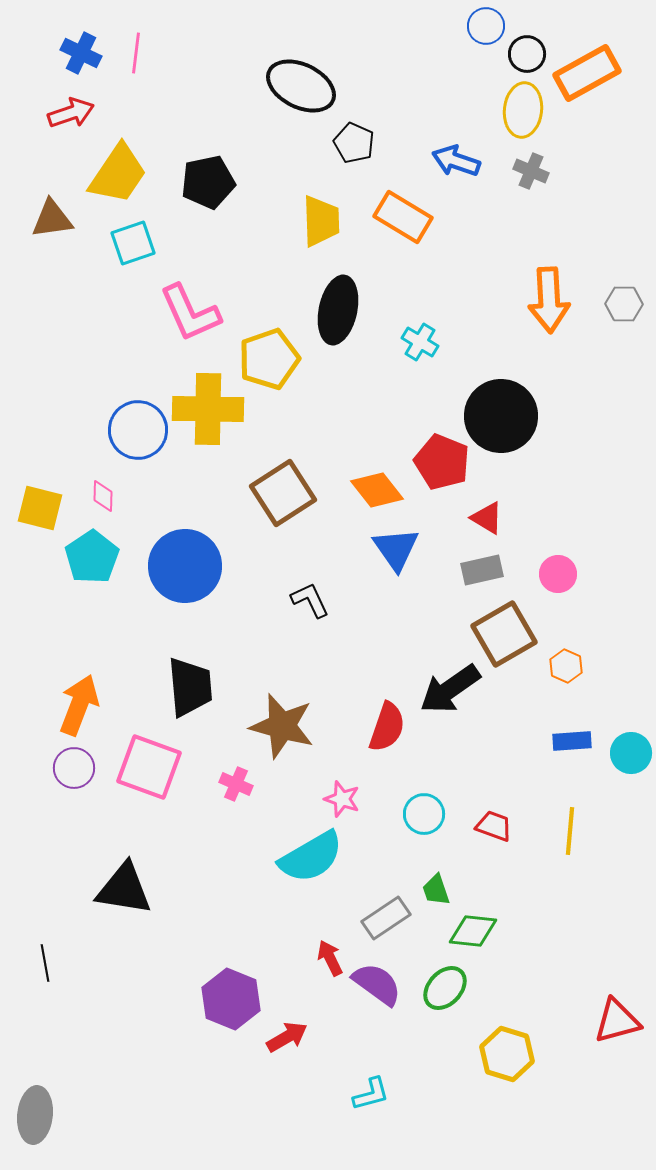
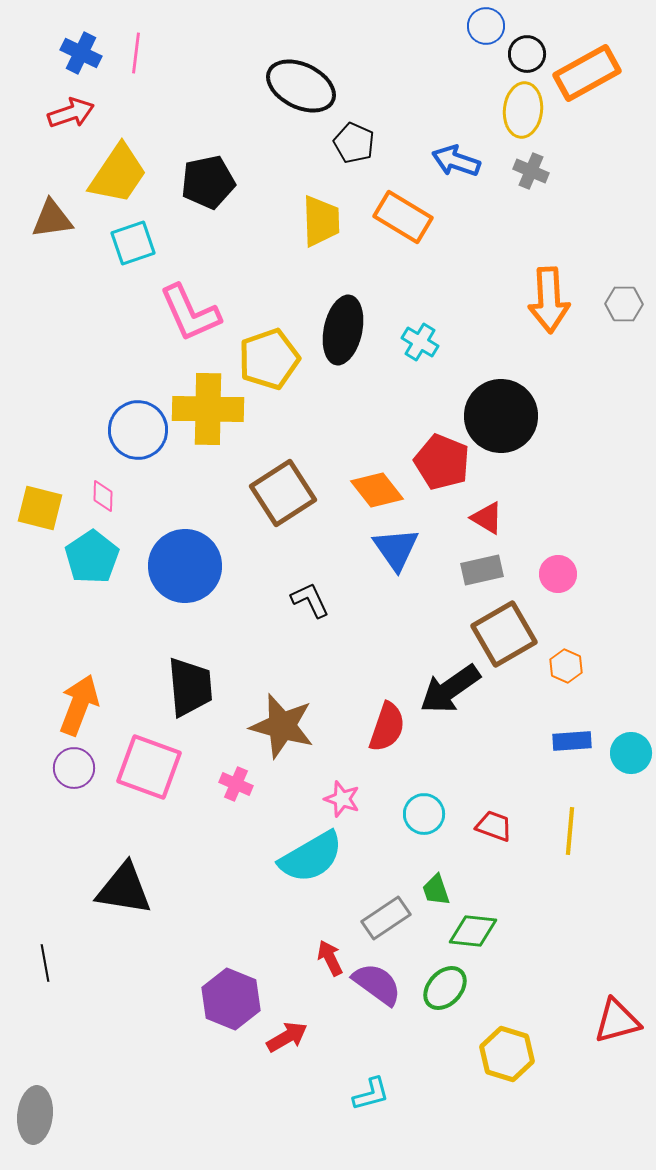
black ellipse at (338, 310): moved 5 px right, 20 px down
